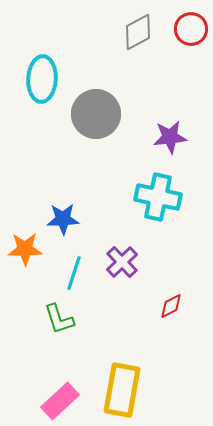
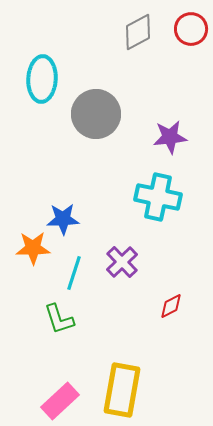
orange star: moved 8 px right, 1 px up
